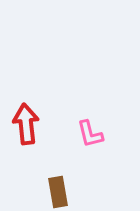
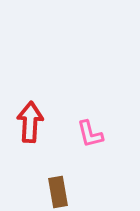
red arrow: moved 4 px right, 2 px up; rotated 9 degrees clockwise
